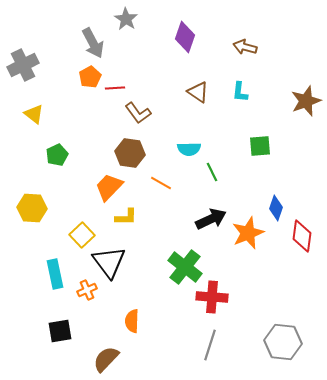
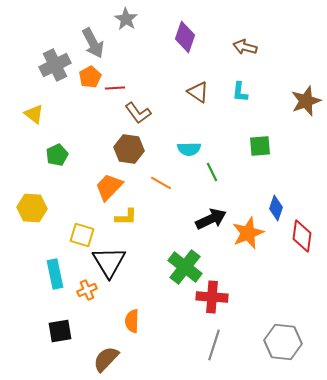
gray cross: moved 32 px right
brown hexagon: moved 1 px left, 4 px up
yellow square: rotated 30 degrees counterclockwise
black triangle: rotated 6 degrees clockwise
gray line: moved 4 px right
